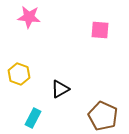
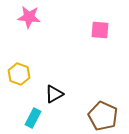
black triangle: moved 6 px left, 5 px down
